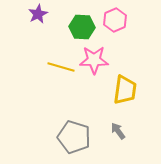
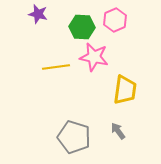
purple star: rotated 30 degrees counterclockwise
pink star: moved 3 px up; rotated 12 degrees clockwise
yellow line: moved 5 px left; rotated 24 degrees counterclockwise
